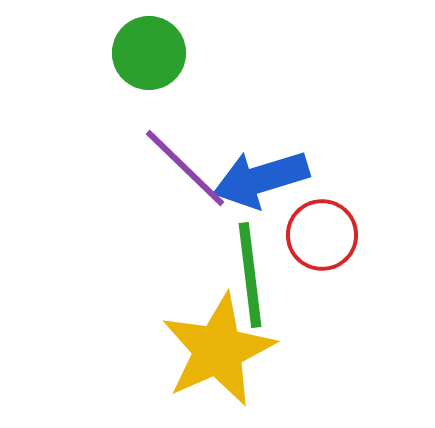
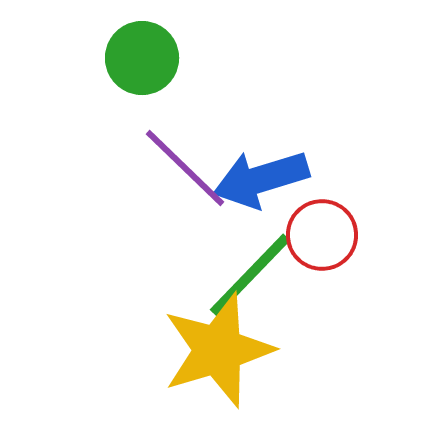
green circle: moved 7 px left, 5 px down
green line: rotated 51 degrees clockwise
yellow star: rotated 7 degrees clockwise
